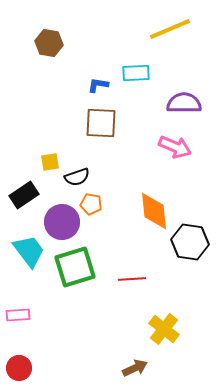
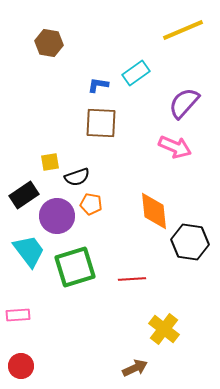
yellow line: moved 13 px right, 1 px down
cyan rectangle: rotated 32 degrees counterclockwise
purple semicircle: rotated 48 degrees counterclockwise
purple circle: moved 5 px left, 6 px up
red circle: moved 2 px right, 2 px up
